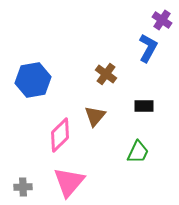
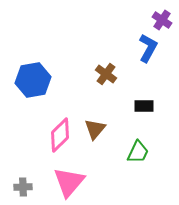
brown triangle: moved 13 px down
